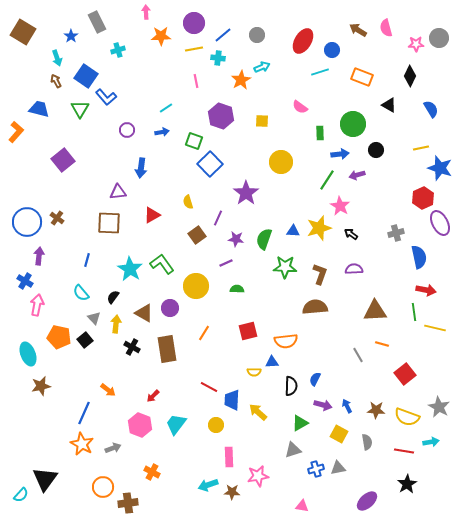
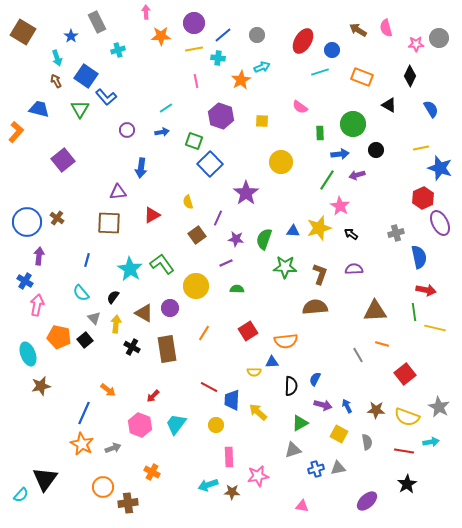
red square at (248, 331): rotated 18 degrees counterclockwise
